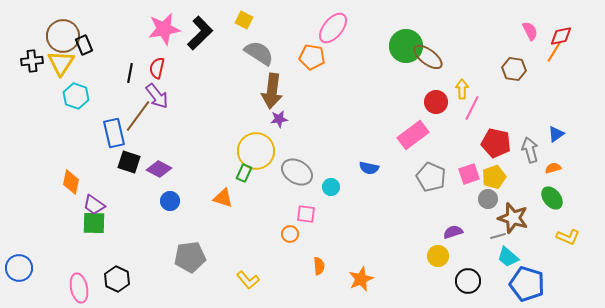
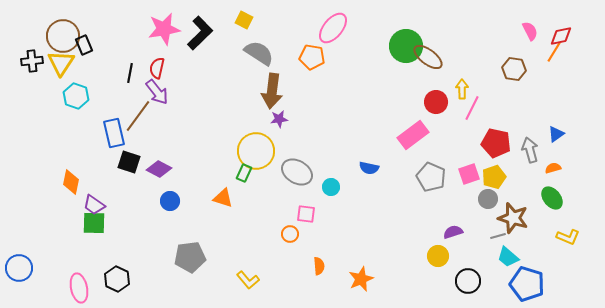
purple arrow at (157, 96): moved 4 px up
